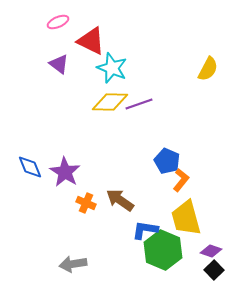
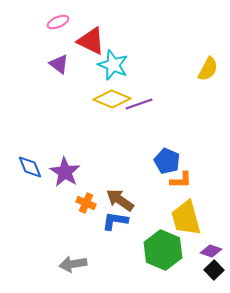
cyan star: moved 1 px right, 3 px up
yellow diamond: moved 2 px right, 3 px up; rotated 21 degrees clockwise
orange L-shape: rotated 50 degrees clockwise
blue L-shape: moved 30 px left, 9 px up
